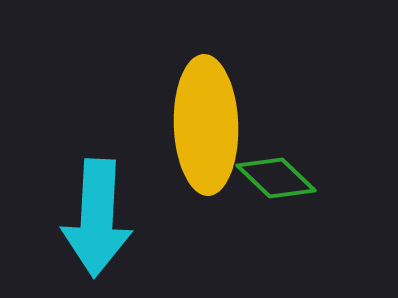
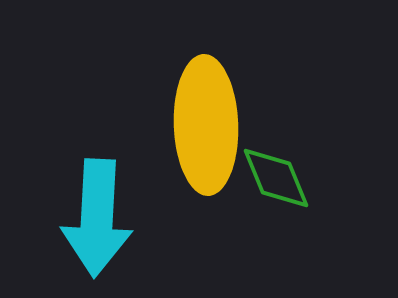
green diamond: rotated 24 degrees clockwise
